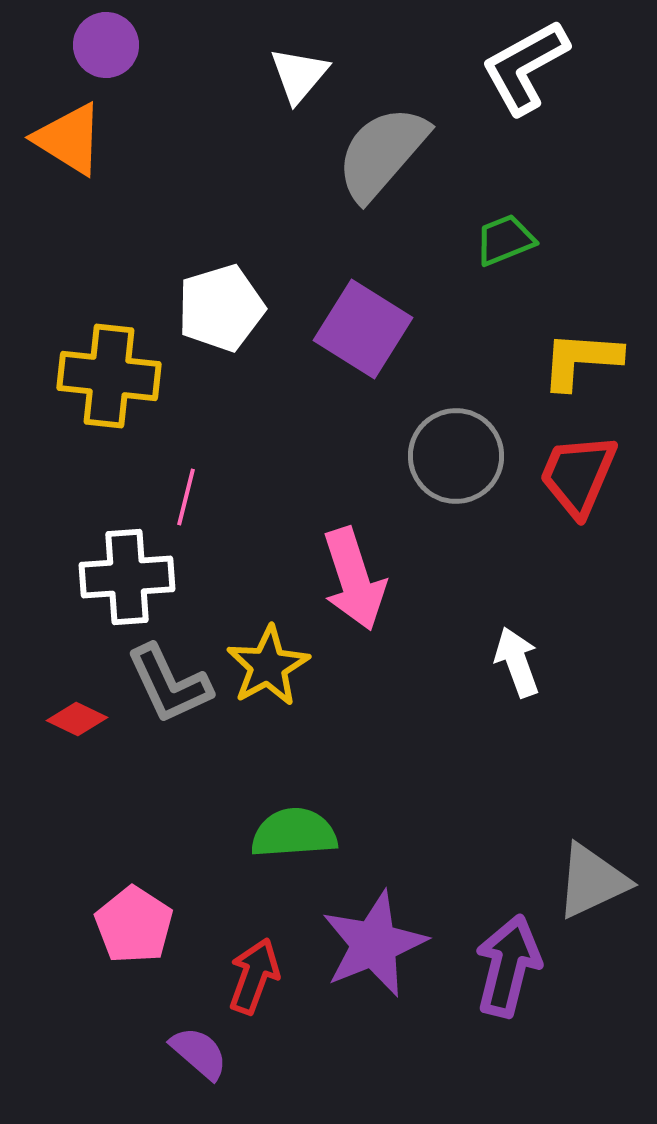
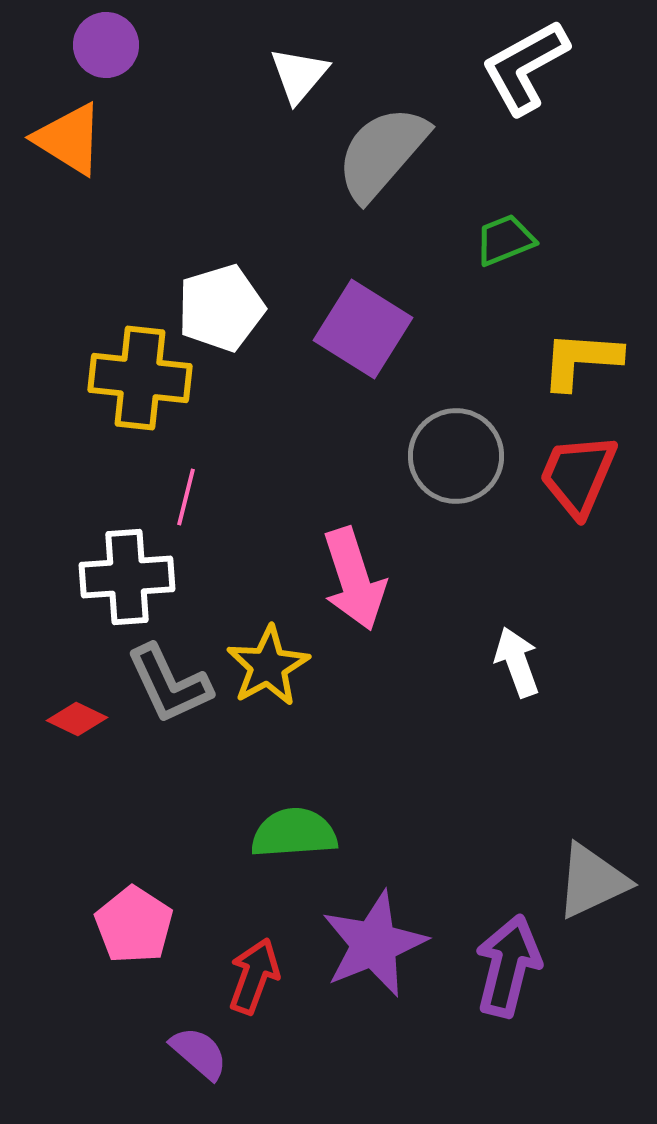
yellow cross: moved 31 px right, 2 px down
